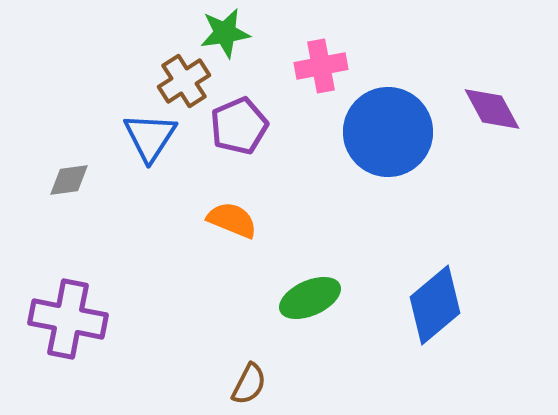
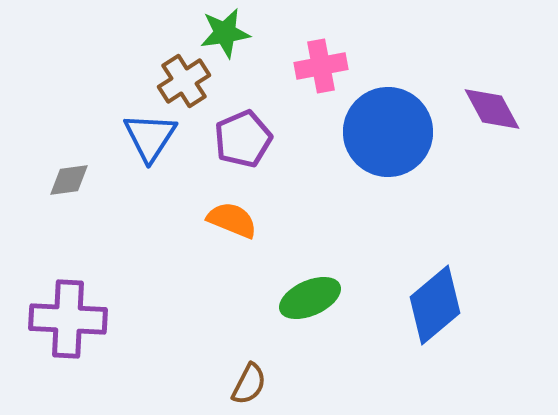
purple pentagon: moved 4 px right, 13 px down
purple cross: rotated 8 degrees counterclockwise
